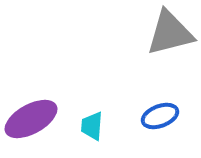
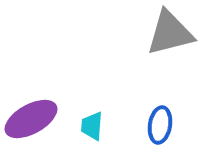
blue ellipse: moved 9 px down; rotated 60 degrees counterclockwise
